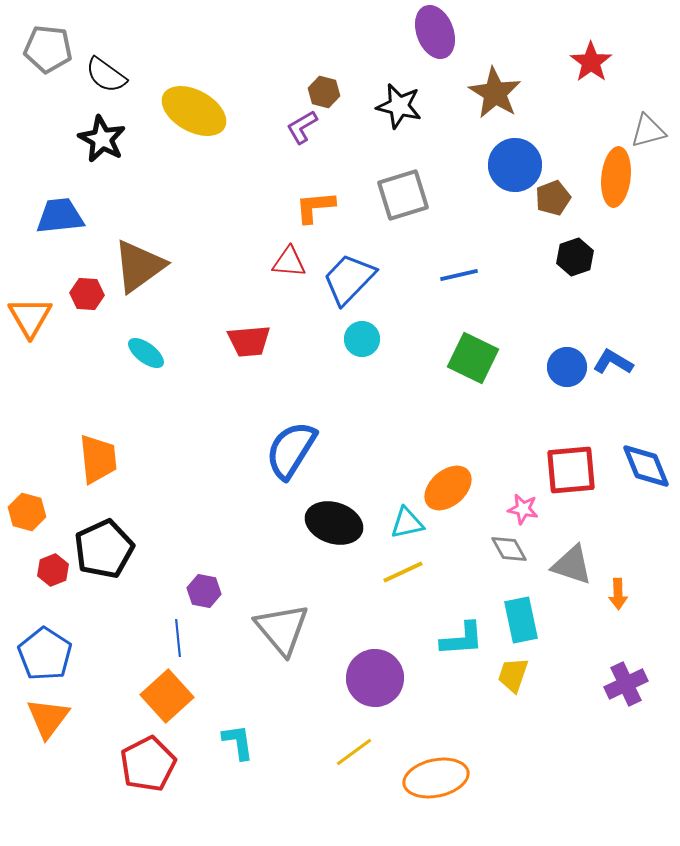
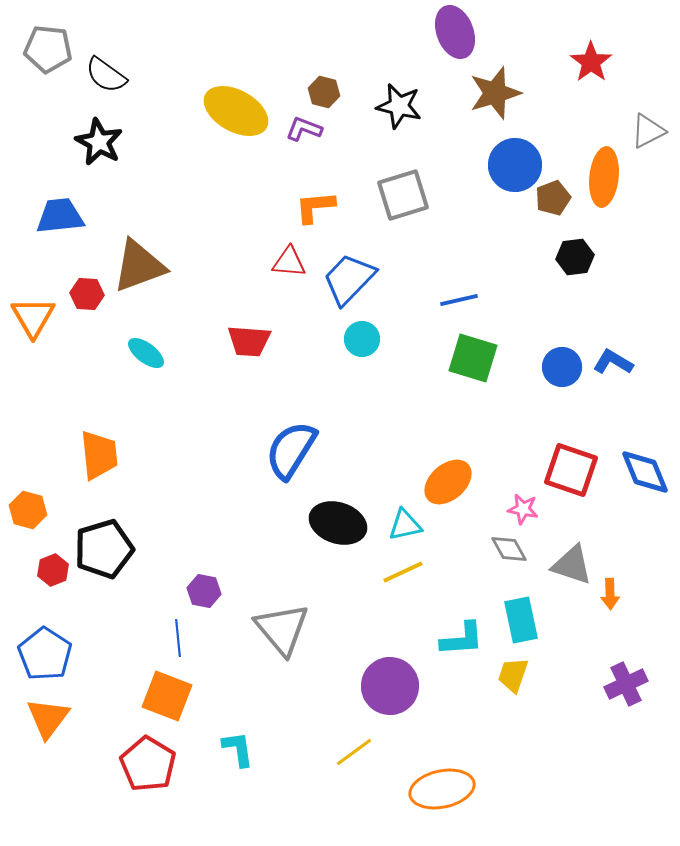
purple ellipse at (435, 32): moved 20 px right
brown star at (495, 93): rotated 24 degrees clockwise
yellow ellipse at (194, 111): moved 42 px right
purple L-shape at (302, 127): moved 2 px right, 2 px down; rotated 51 degrees clockwise
gray triangle at (648, 131): rotated 12 degrees counterclockwise
black star at (102, 139): moved 3 px left, 3 px down
orange ellipse at (616, 177): moved 12 px left
black hexagon at (575, 257): rotated 12 degrees clockwise
brown triangle at (139, 266): rotated 16 degrees clockwise
blue line at (459, 275): moved 25 px down
orange triangle at (30, 317): moved 3 px right
red trapezoid at (249, 341): rotated 9 degrees clockwise
green square at (473, 358): rotated 9 degrees counterclockwise
blue circle at (567, 367): moved 5 px left
orange trapezoid at (98, 459): moved 1 px right, 4 px up
blue diamond at (646, 466): moved 1 px left, 6 px down
red square at (571, 470): rotated 24 degrees clockwise
orange ellipse at (448, 488): moved 6 px up
orange hexagon at (27, 512): moved 1 px right, 2 px up
black ellipse at (334, 523): moved 4 px right
cyan triangle at (407, 523): moved 2 px left, 2 px down
black pentagon at (104, 549): rotated 8 degrees clockwise
orange arrow at (618, 594): moved 8 px left
purple circle at (375, 678): moved 15 px right, 8 px down
orange square at (167, 696): rotated 27 degrees counterclockwise
cyan L-shape at (238, 742): moved 7 px down
red pentagon at (148, 764): rotated 14 degrees counterclockwise
orange ellipse at (436, 778): moved 6 px right, 11 px down
